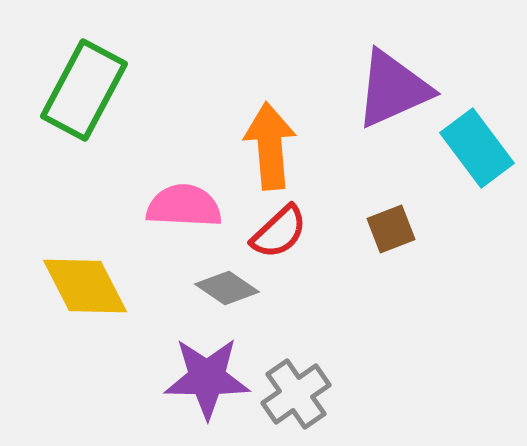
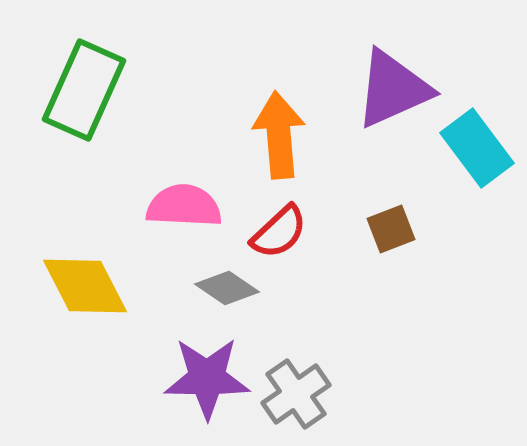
green rectangle: rotated 4 degrees counterclockwise
orange arrow: moved 9 px right, 11 px up
